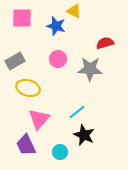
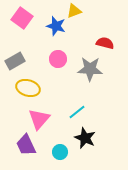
yellow triangle: rotated 49 degrees counterclockwise
pink square: rotated 35 degrees clockwise
red semicircle: rotated 30 degrees clockwise
black star: moved 1 px right, 3 px down
